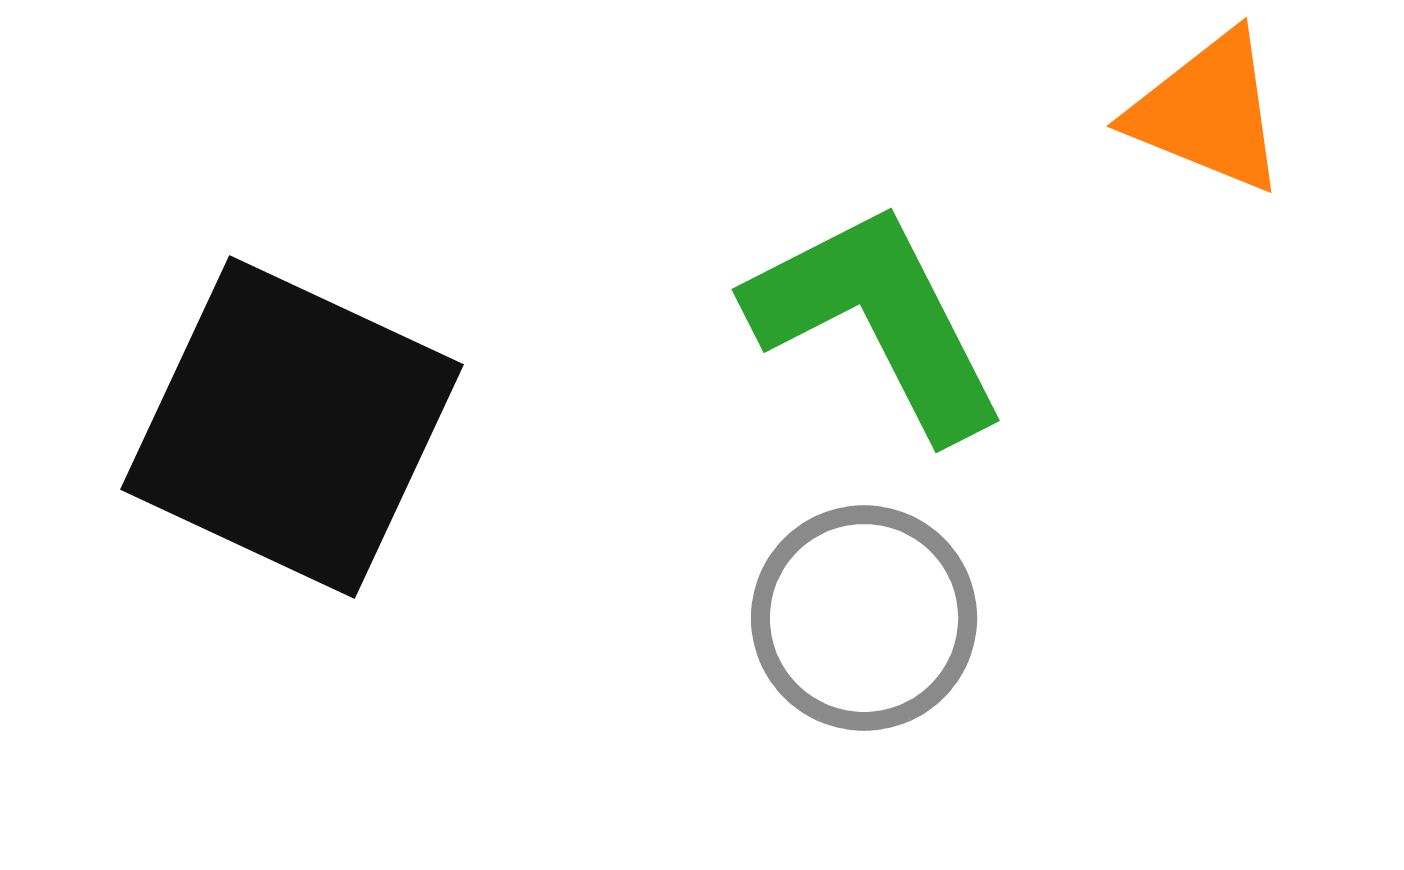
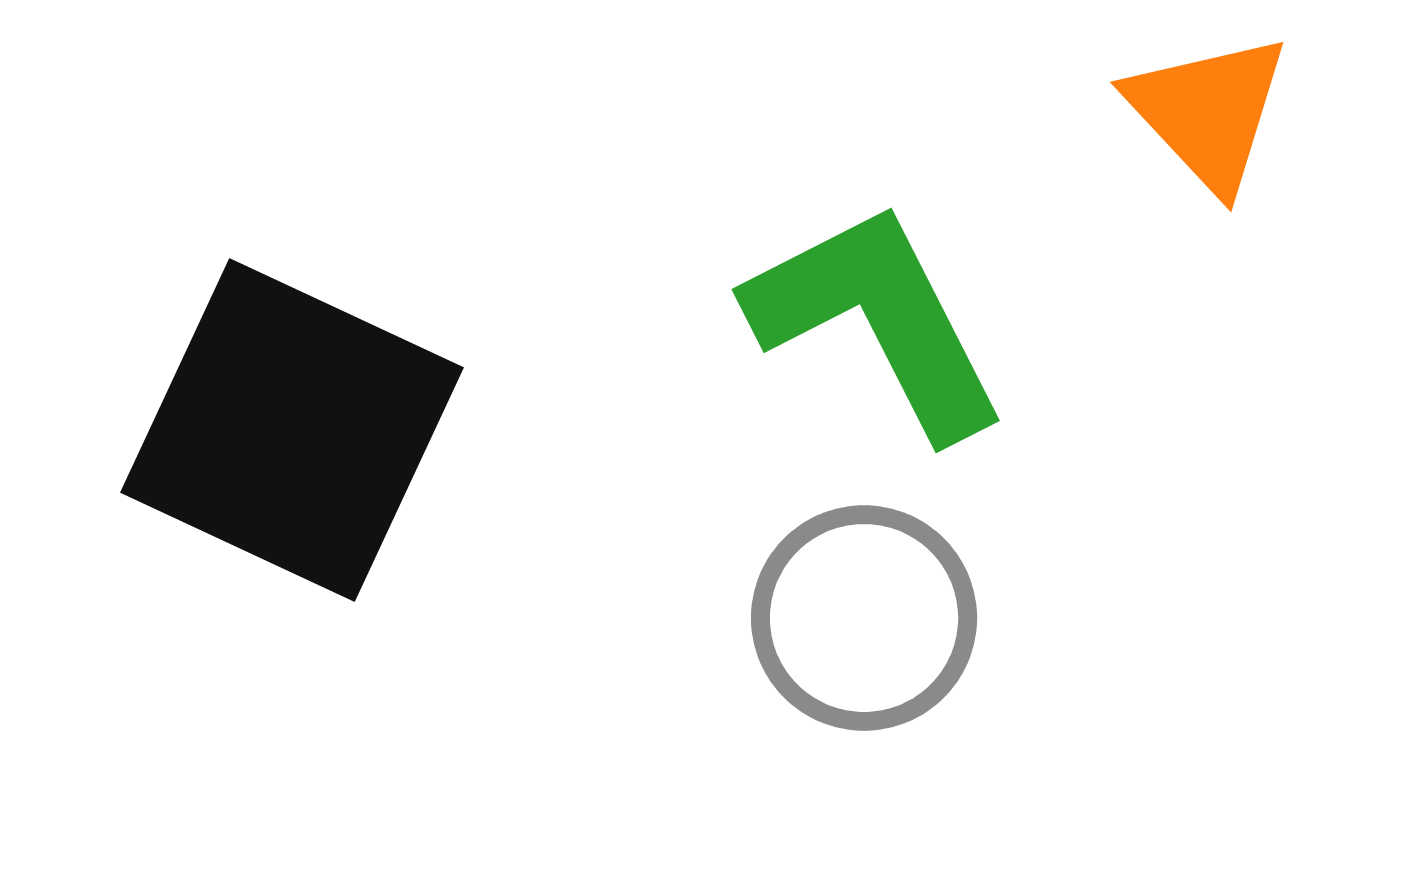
orange triangle: rotated 25 degrees clockwise
black square: moved 3 px down
